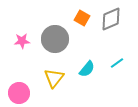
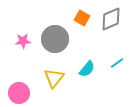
pink star: moved 1 px right
